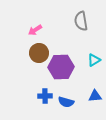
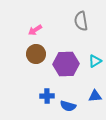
brown circle: moved 3 px left, 1 px down
cyan triangle: moved 1 px right, 1 px down
purple hexagon: moved 5 px right, 3 px up
blue cross: moved 2 px right
blue semicircle: moved 2 px right, 4 px down
